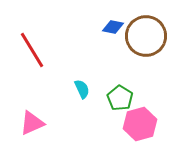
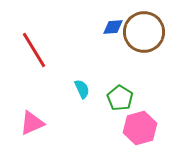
blue diamond: rotated 15 degrees counterclockwise
brown circle: moved 2 px left, 4 px up
red line: moved 2 px right
pink hexagon: moved 4 px down
